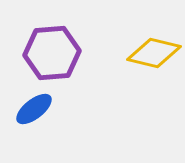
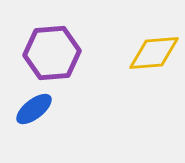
yellow diamond: rotated 18 degrees counterclockwise
